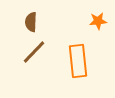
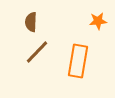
brown line: moved 3 px right
orange rectangle: rotated 16 degrees clockwise
